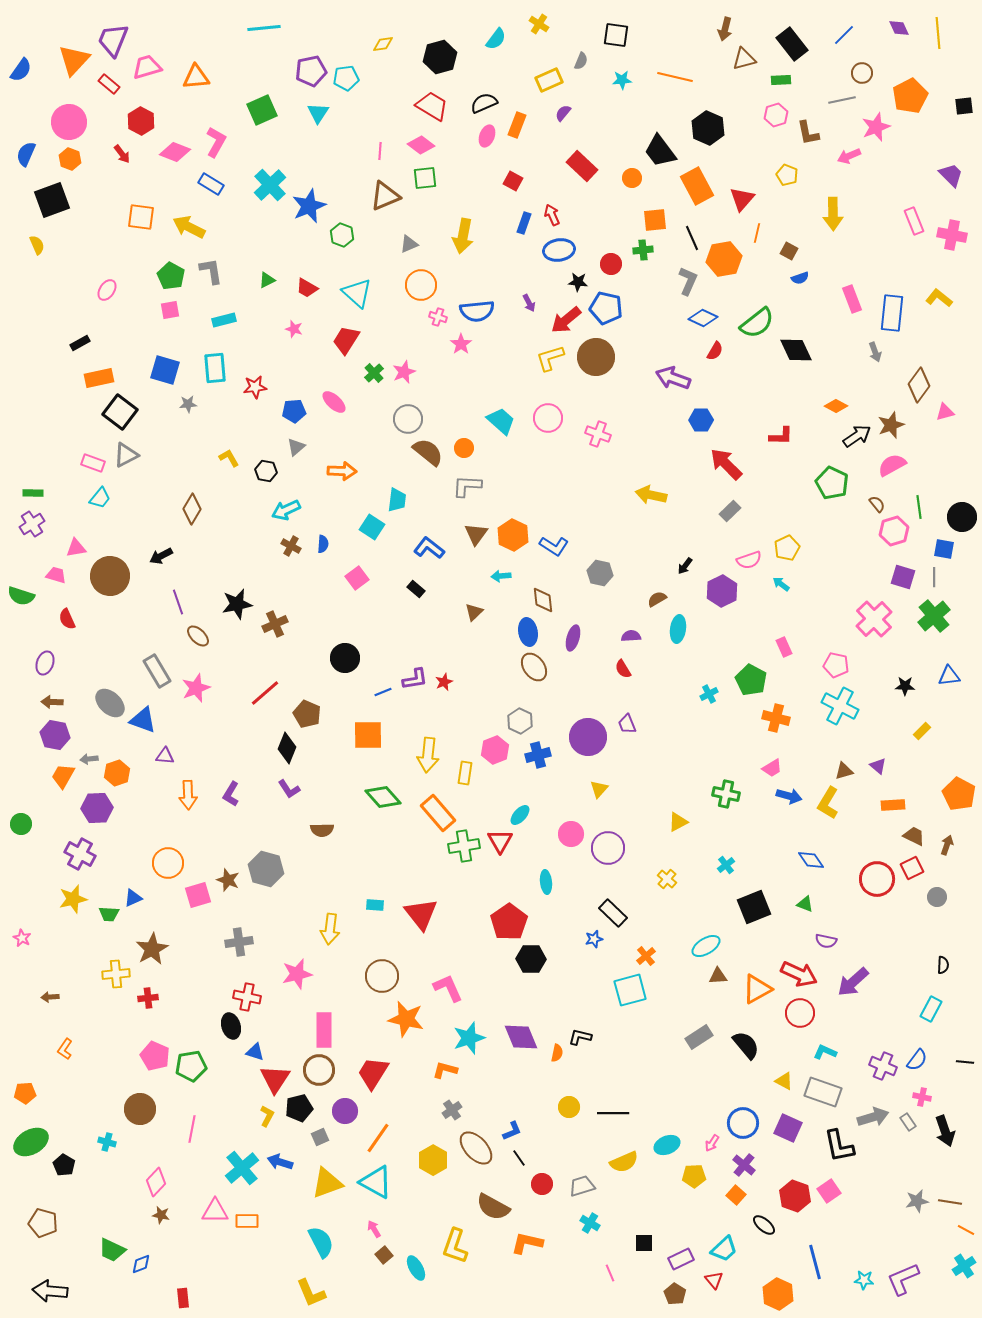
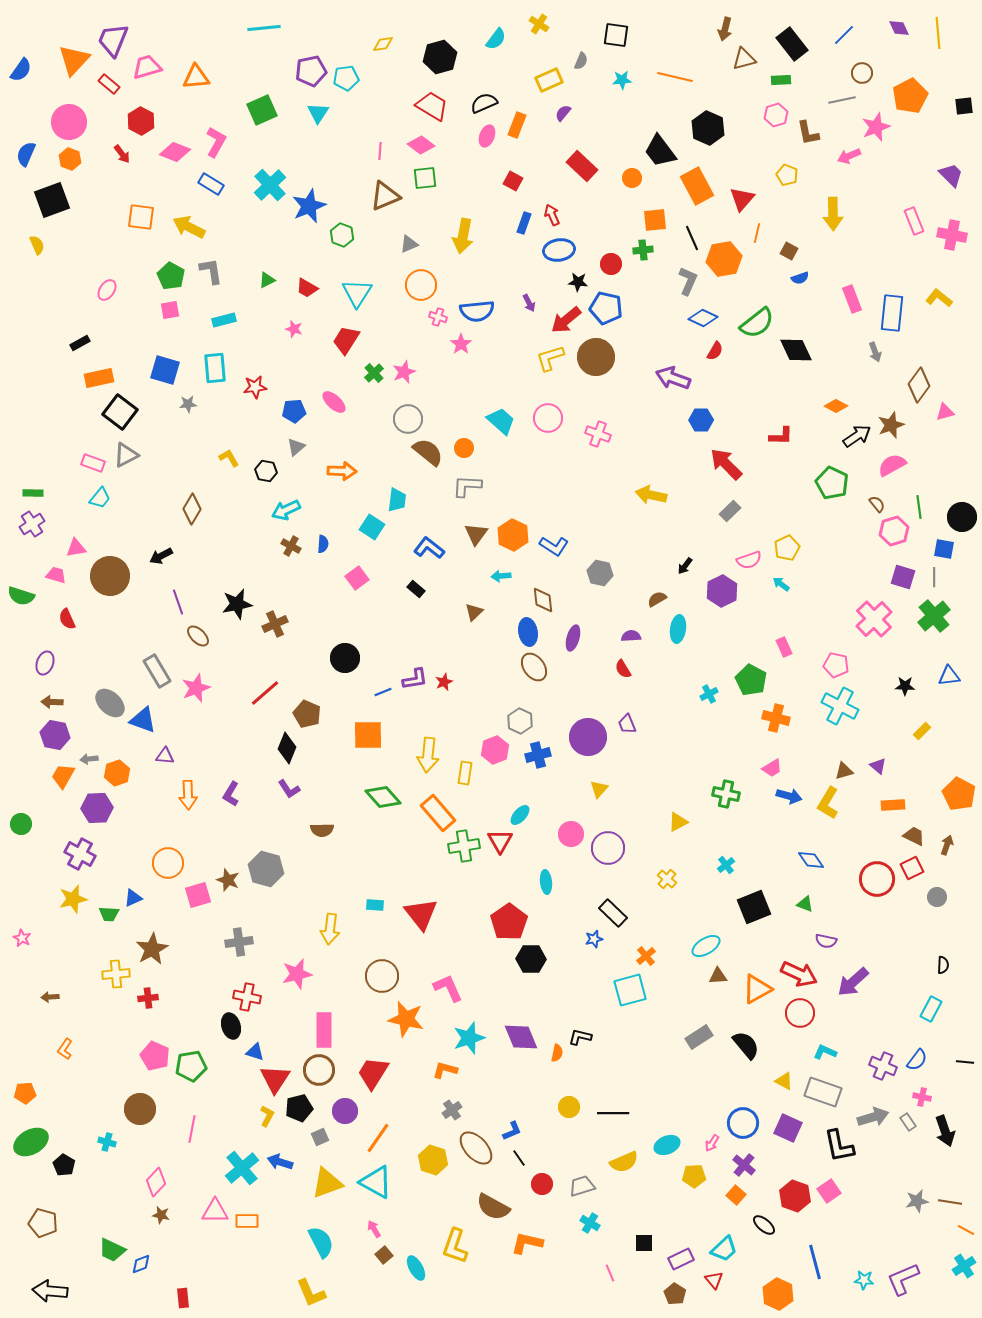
cyan triangle at (357, 293): rotated 20 degrees clockwise
yellow hexagon at (433, 1160): rotated 12 degrees counterclockwise
